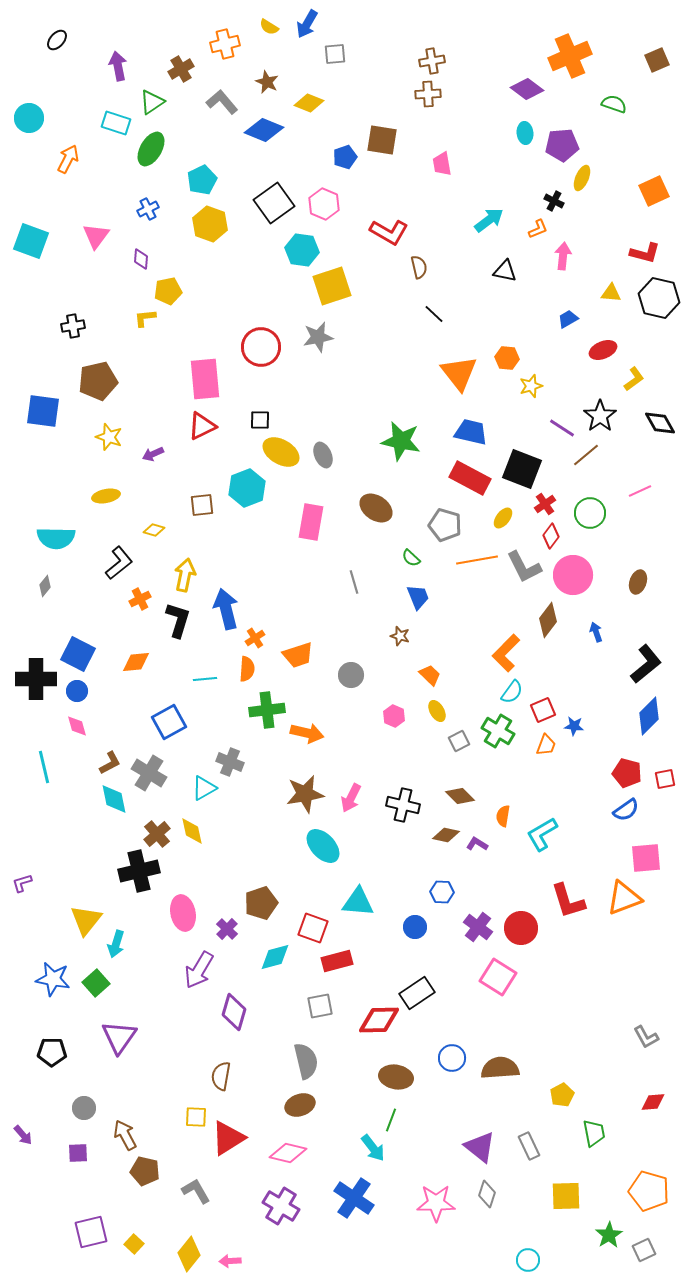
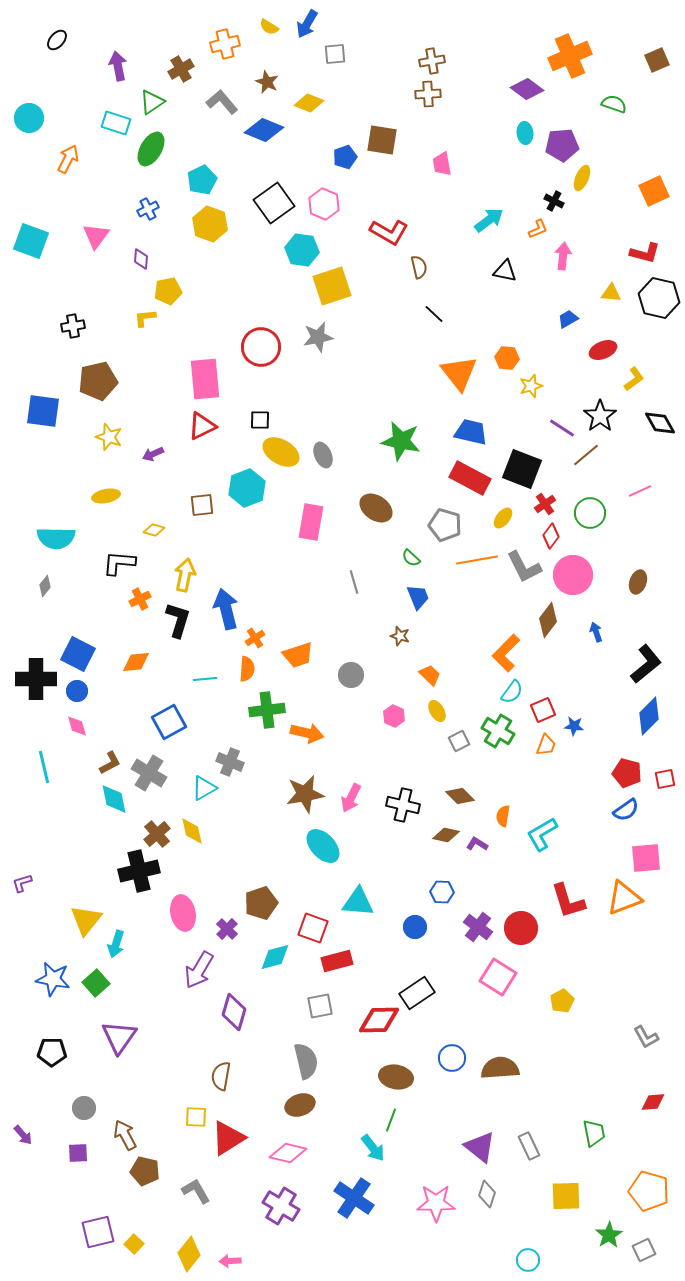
black L-shape at (119, 563): rotated 136 degrees counterclockwise
yellow pentagon at (562, 1095): moved 94 px up
purple square at (91, 1232): moved 7 px right
